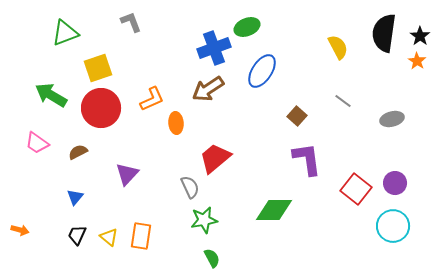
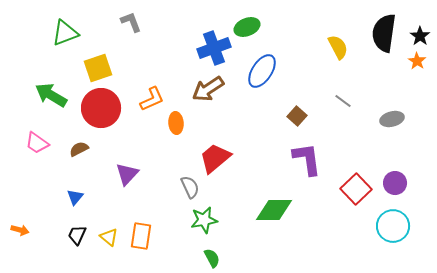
brown semicircle: moved 1 px right, 3 px up
red square: rotated 8 degrees clockwise
